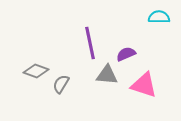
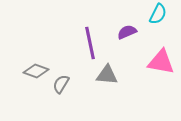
cyan semicircle: moved 1 px left, 3 px up; rotated 115 degrees clockwise
purple semicircle: moved 1 px right, 22 px up
pink triangle: moved 17 px right, 23 px up; rotated 8 degrees counterclockwise
